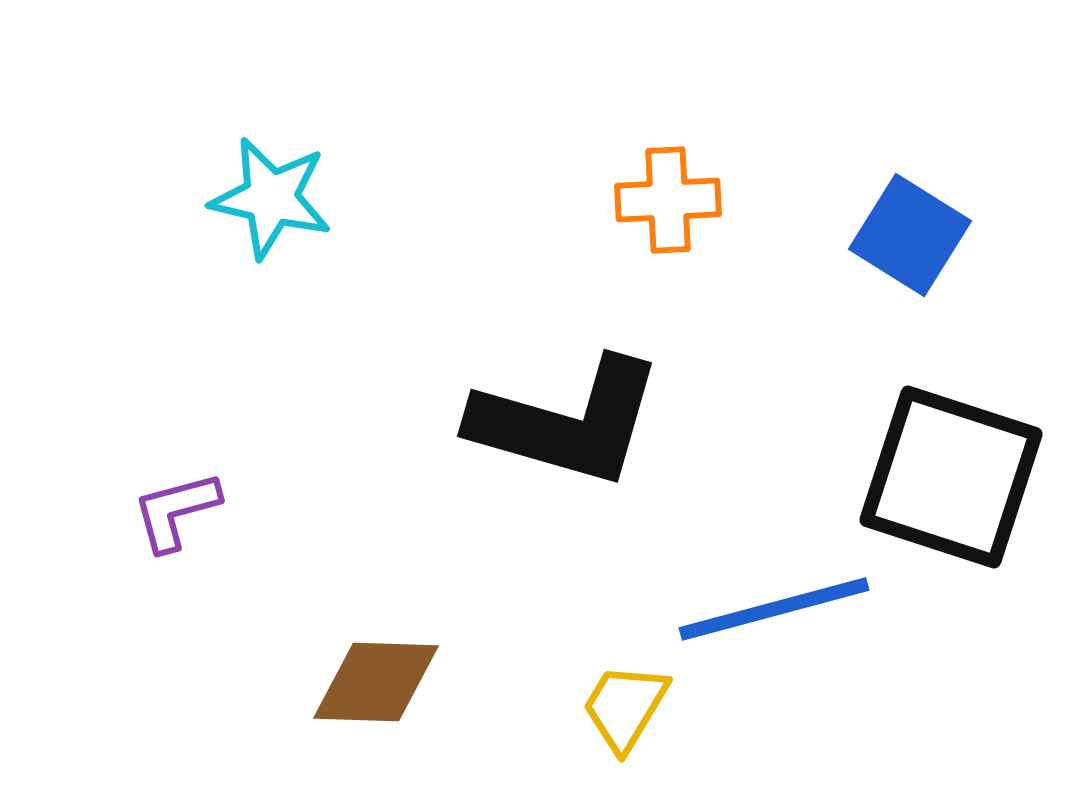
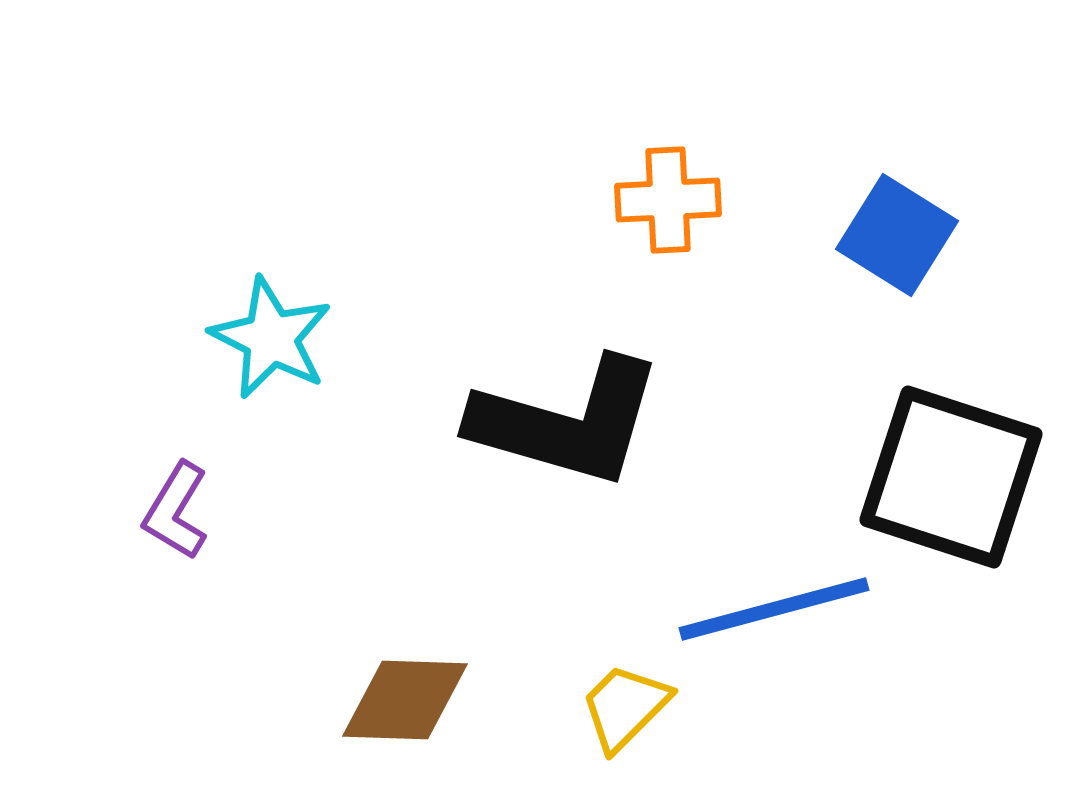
cyan star: moved 140 px down; rotated 14 degrees clockwise
blue square: moved 13 px left
purple L-shape: rotated 44 degrees counterclockwise
brown diamond: moved 29 px right, 18 px down
yellow trapezoid: rotated 14 degrees clockwise
